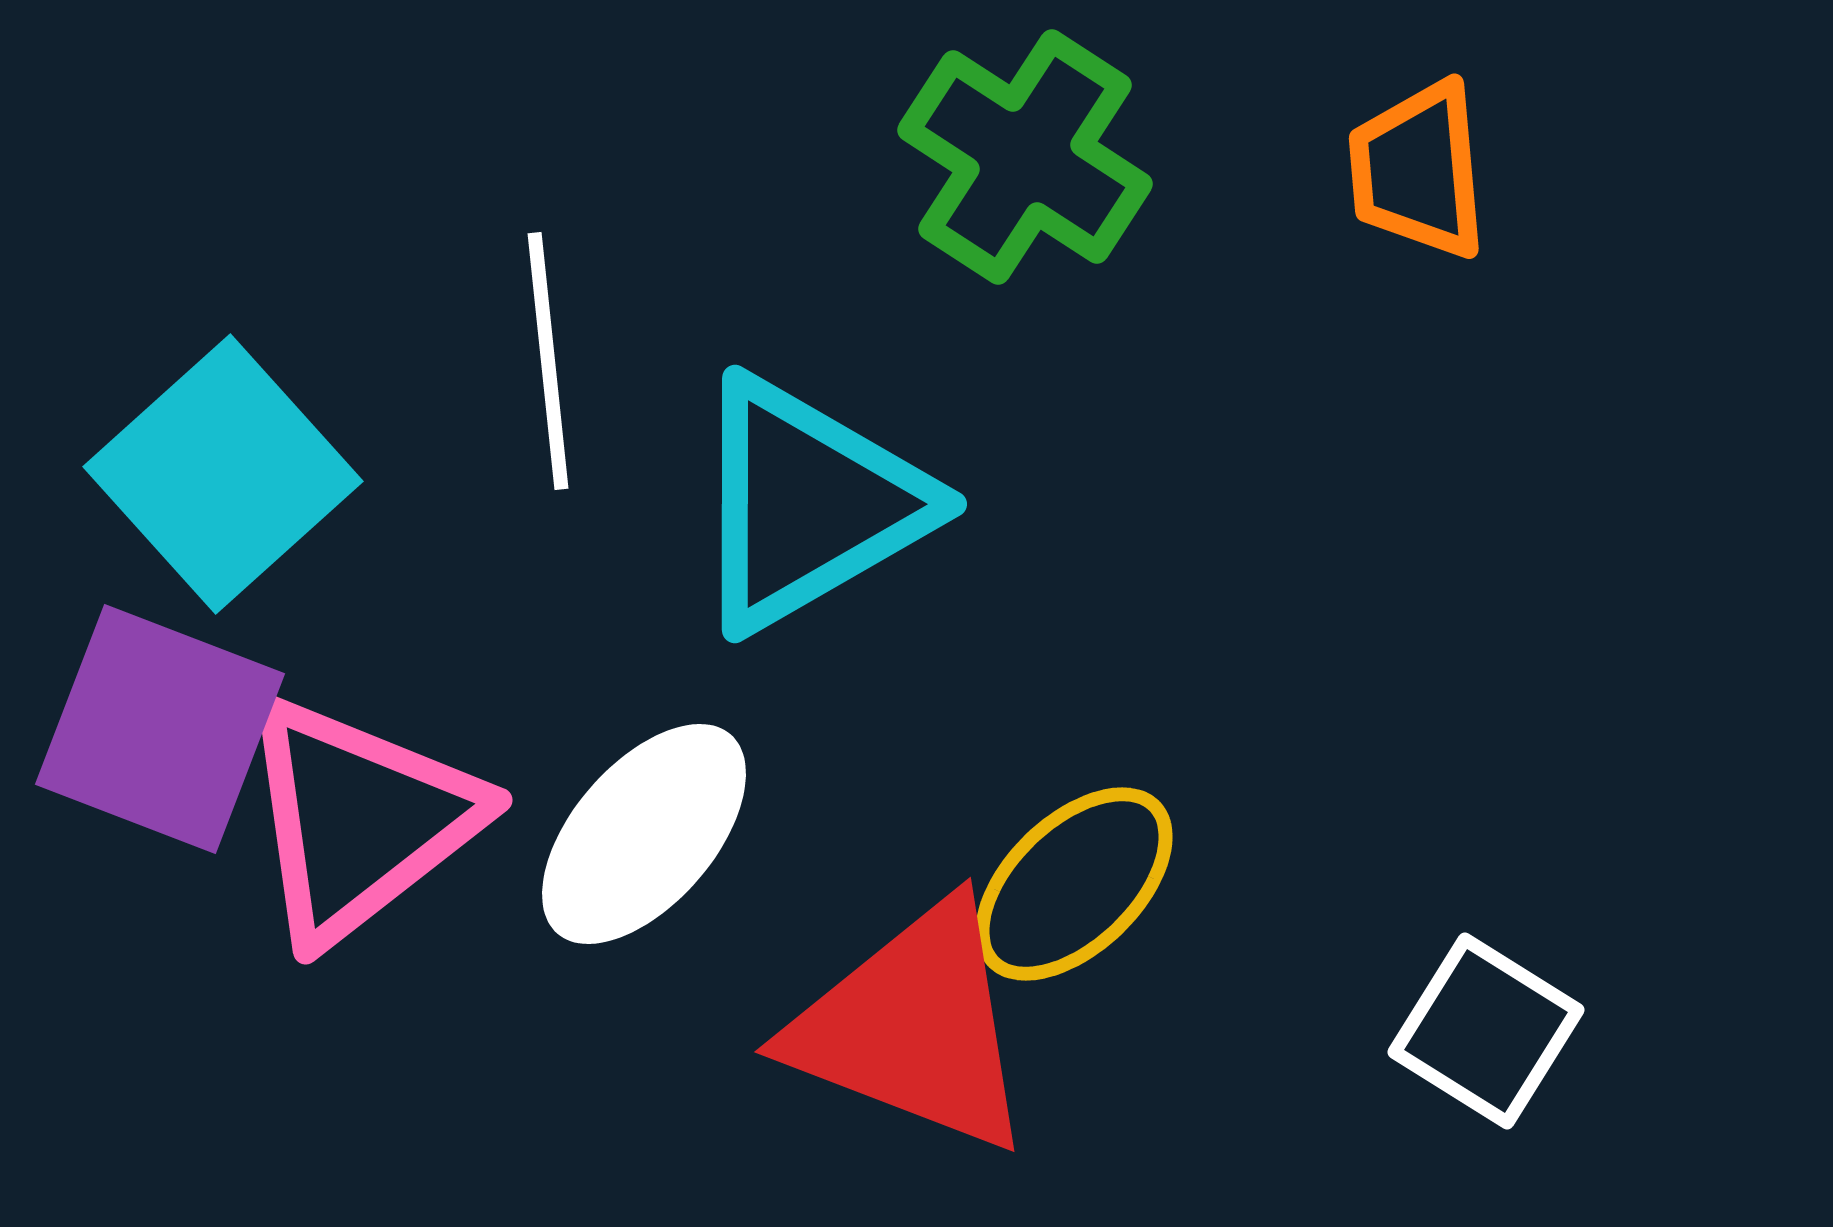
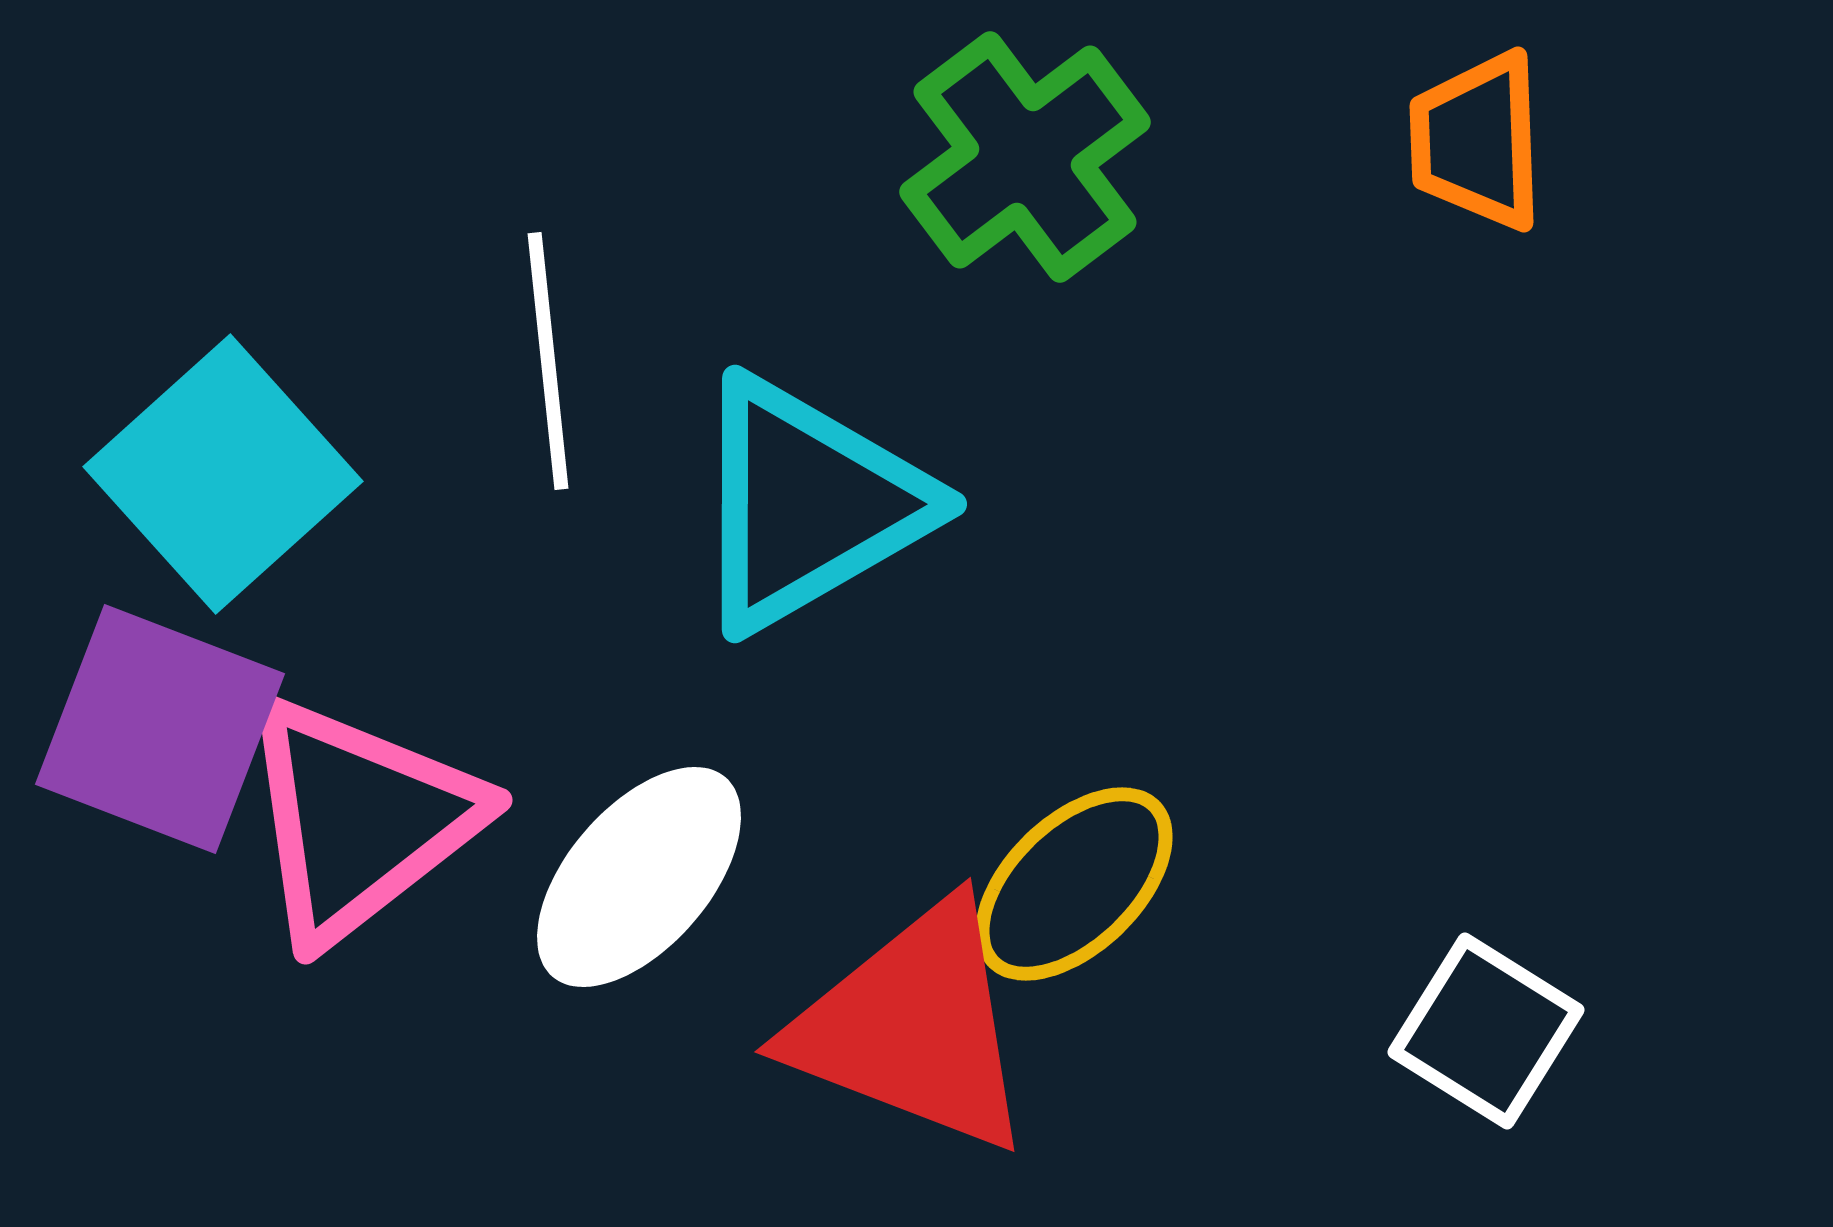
green cross: rotated 20 degrees clockwise
orange trapezoid: moved 59 px right, 29 px up; rotated 3 degrees clockwise
white ellipse: moved 5 px left, 43 px down
